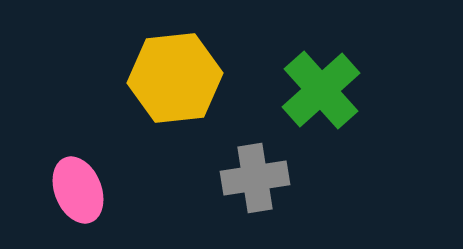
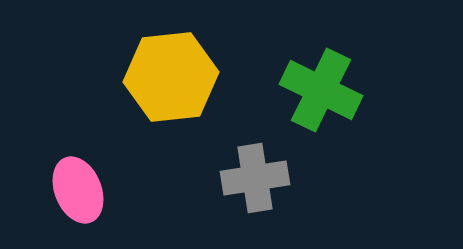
yellow hexagon: moved 4 px left, 1 px up
green cross: rotated 22 degrees counterclockwise
